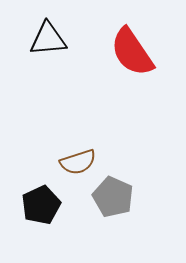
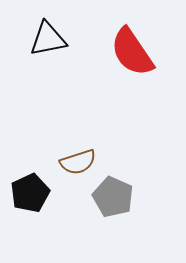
black triangle: rotated 6 degrees counterclockwise
black pentagon: moved 11 px left, 12 px up
